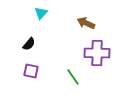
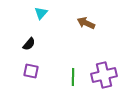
purple cross: moved 7 px right, 22 px down; rotated 15 degrees counterclockwise
green line: rotated 36 degrees clockwise
